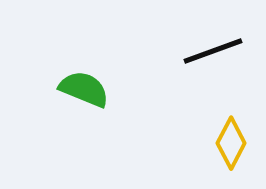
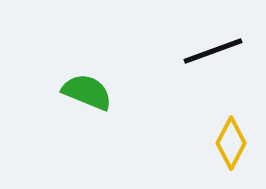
green semicircle: moved 3 px right, 3 px down
